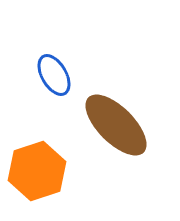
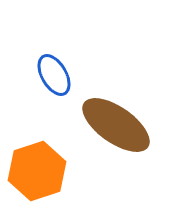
brown ellipse: rotated 10 degrees counterclockwise
